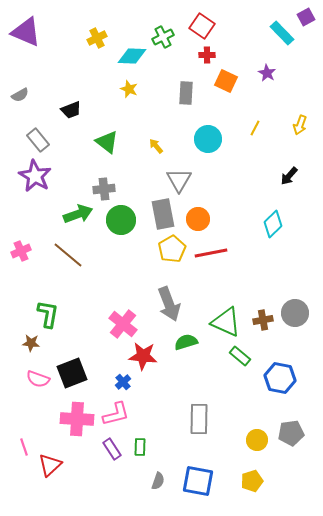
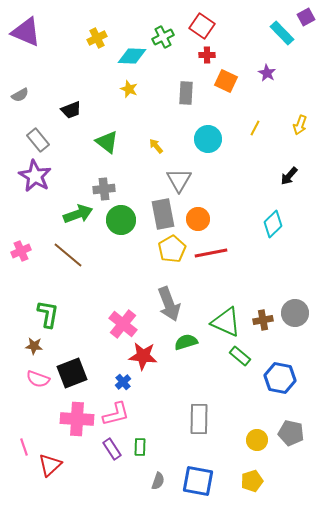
brown star at (31, 343): moved 3 px right, 3 px down
gray pentagon at (291, 433): rotated 20 degrees clockwise
